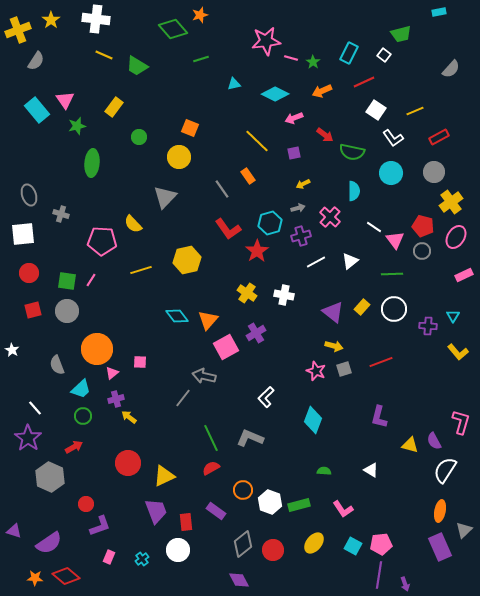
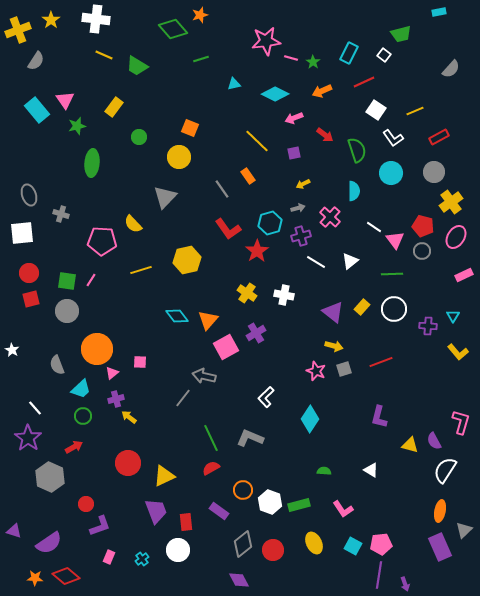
green semicircle at (352, 152): moved 5 px right, 2 px up; rotated 120 degrees counterclockwise
white square at (23, 234): moved 1 px left, 1 px up
white line at (316, 262): rotated 60 degrees clockwise
red square at (33, 310): moved 2 px left, 11 px up
cyan diamond at (313, 420): moved 3 px left, 1 px up; rotated 12 degrees clockwise
purple rectangle at (216, 511): moved 3 px right
yellow ellipse at (314, 543): rotated 65 degrees counterclockwise
